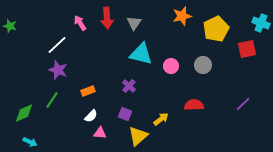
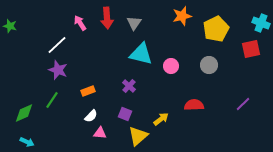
red square: moved 4 px right
gray circle: moved 6 px right
cyan arrow: moved 3 px left
